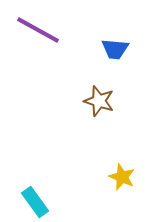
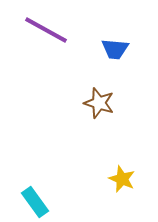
purple line: moved 8 px right
brown star: moved 2 px down
yellow star: moved 2 px down
